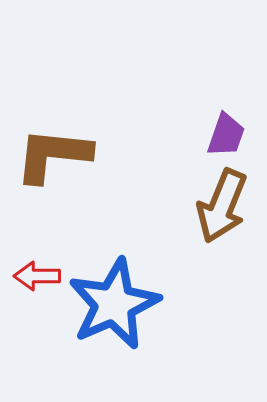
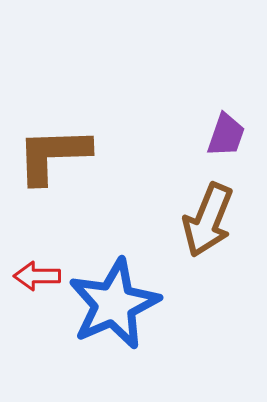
brown L-shape: rotated 8 degrees counterclockwise
brown arrow: moved 14 px left, 14 px down
